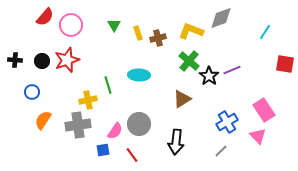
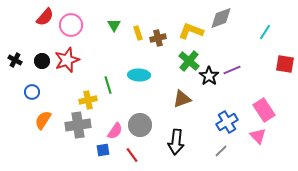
black cross: rotated 24 degrees clockwise
brown triangle: rotated 12 degrees clockwise
gray circle: moved 1 px right, 1 px down
